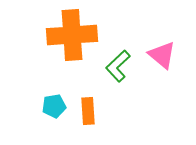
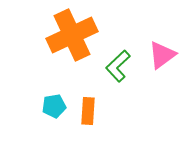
orange cross: rotated 21 degrees counterclockwise
pink triangle: rotated 44 degrees clockwise
orange rectangle: rotated 8 degrees clockwise
